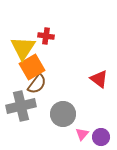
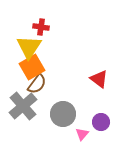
red cross: moved 5 px left, 9 px up
yellow triangle: moved 6 px right, 1 px up
gray cross: moved 2 px right; rotated 28 degrees counterclockwise
purple circle: moved 15 px up
